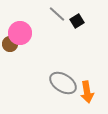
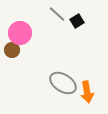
brown circle: moved 2 px right, 6 px down
